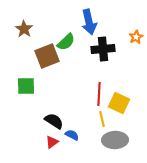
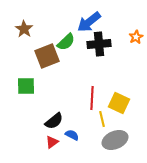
blue arrow: rotated 65 degrees clockwise
black cross: moved 4 px left, 5 px up
red line: moved 7 px left, 4 px down
black semicircle: rotated 108 degrees clockwise
gray ellipse: rotated 20 degrees counterclockwise
